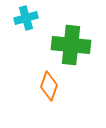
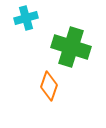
green cross: moved 2 px down; rotated 12 degrees clockwise
